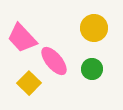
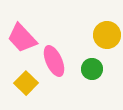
yellow circle: moved 13 px right, 7 px down
pink ellipse: rotated 16 degrees clockwise
yellow square: moved 3 px left
